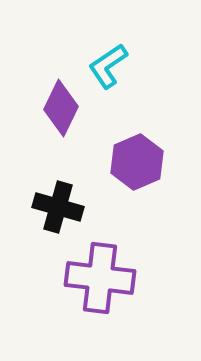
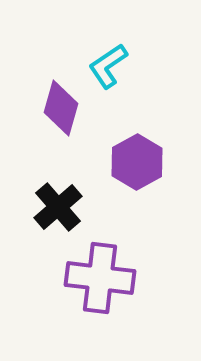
purple diamond: rotated 10 degrees counterclockwise
purple hexagon: rotated 6 degrees counterclockwise
black cross: rotated 33 degrees clockwise
